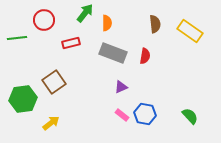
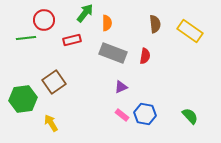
green line: moved 9 px right
red rectangle: moved 1 px right, 3 px up
yellow arrow: rotated 84 degrees counterclockwise
